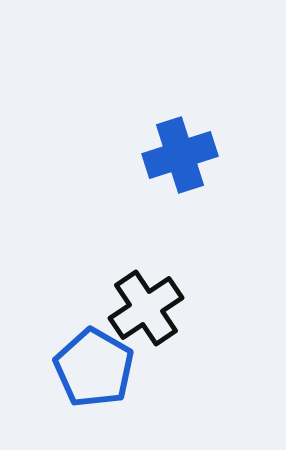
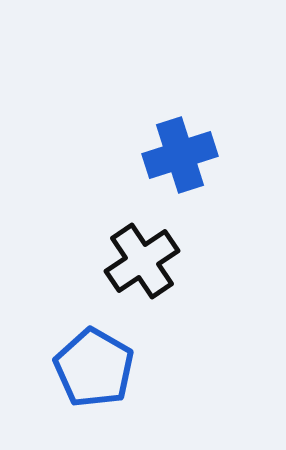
black cross: moved 4 px left, 47 px up
